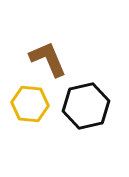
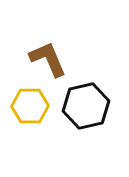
yellow hexagon: moved 2 px down; rotated 6 degrees counterclockwise
